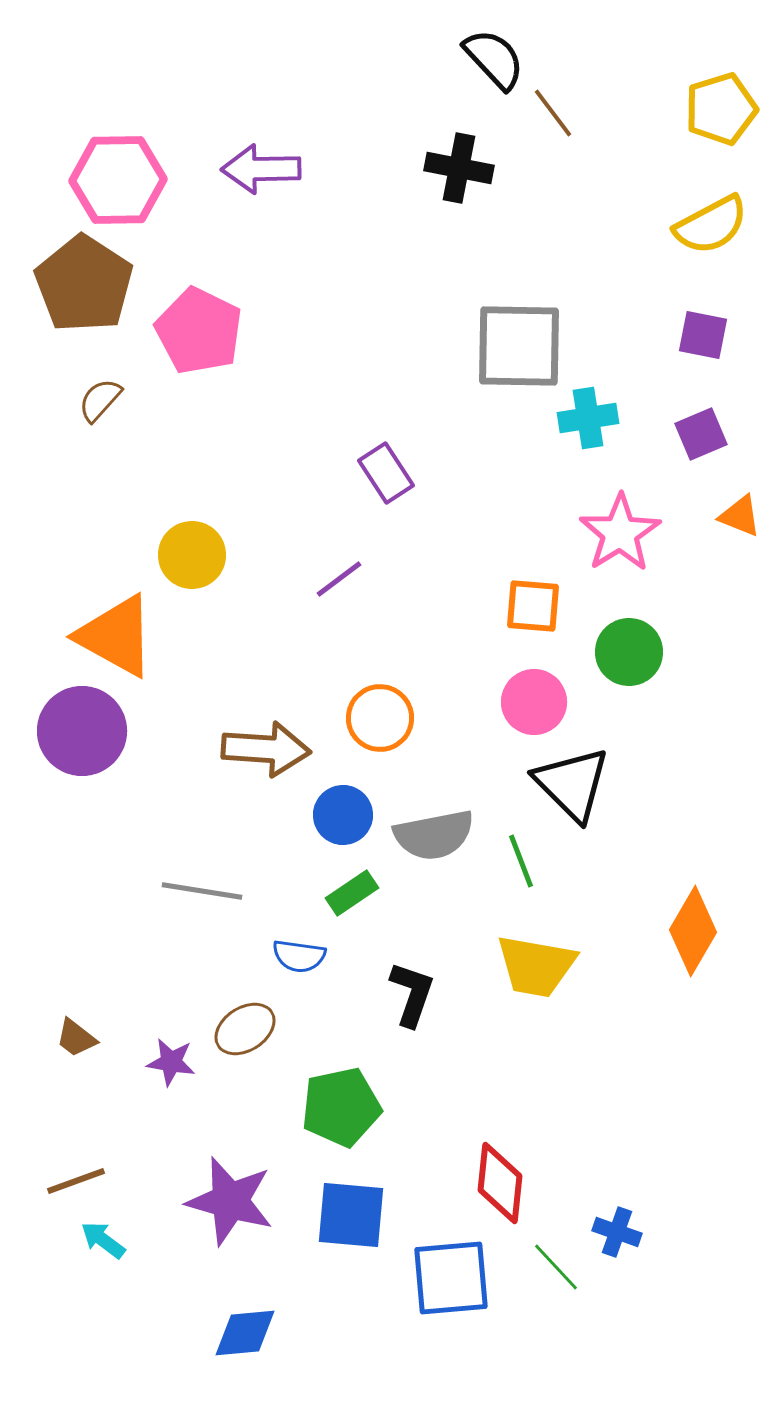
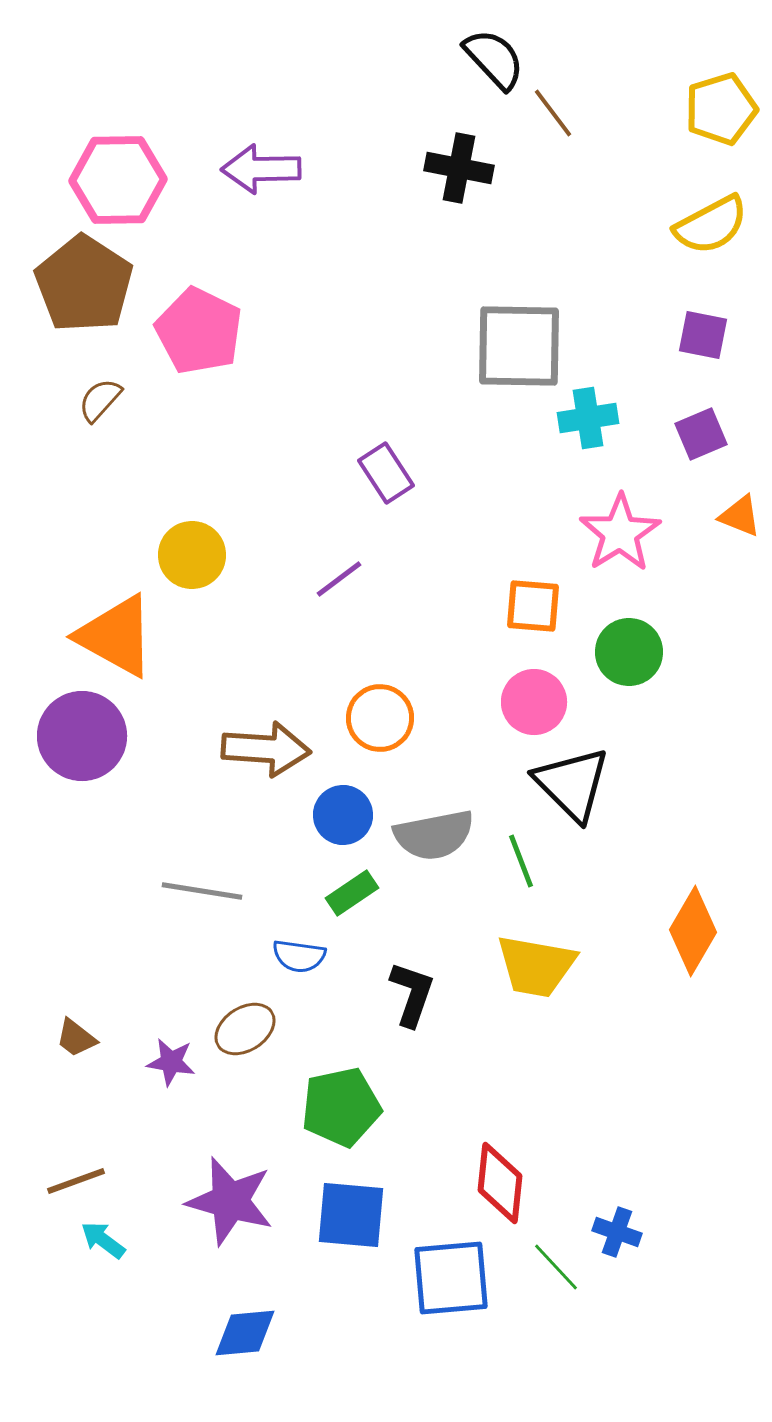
purple circle at (82, 731): moved 5 px down
